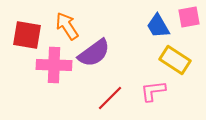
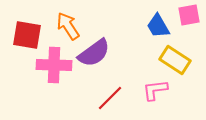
pink square: moved 2 px up
orange arrow: moved 1 px right
pink L-shape: moved 2 px right, 1 px up
